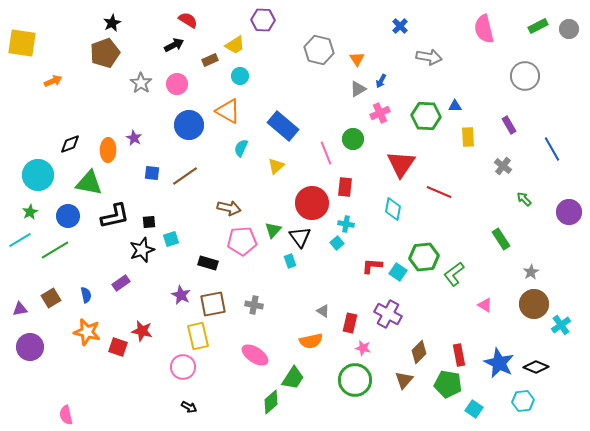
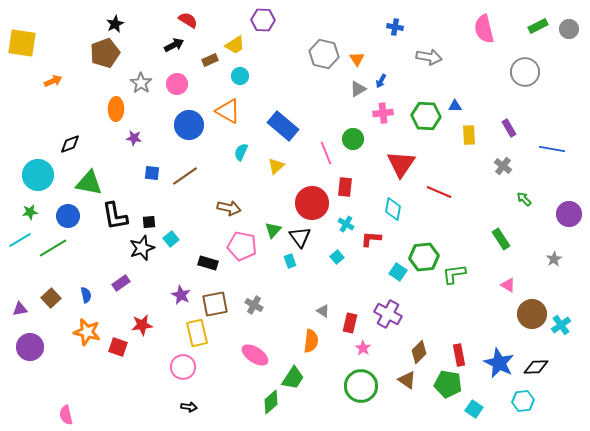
black star at (112, 23): moved 3 px right, 1 px down
blue cross at (400, 26): moved 5 px left, 1 px down; rotated 35 degrees counterclockwise
gray hexagon at (319, 50): moved 5 px right, 4 px down
gray circle at (525, 76): moved 4 px up
pink cross at (380, 113): moved 3 px right; rotated 18 degrees clockwise
purple rectangle at (509, 125): moved 3 px down
yellow rectangle at (468, 137): moved 1 px right, 2 px up
purple star at (134, 138): rotated 21 degrees counterclockwise
cyan semicircle at (241, 148): moved 4 px down
blue line at (552, 149): rotated 50 degrees counterclockwise
orange ellipse at (108, 150): moved 8 px right, 41 px up
green star at (30, 212): rotated 21 degrees clockwise
purple circle at (569, 212): moved 2 px down
black L-shape at (115, 216): rotated 92 degrees clockwise
cyan cross at (346, 224): rotated 21 degrees clockwise
cyan square at (171, 239): rotated 21 degrees counterclockwise
pink pentagon at (242, 241): moved 5 px down; rotated 16 degrees clockwise
cyan square at (337, 243): moved 14 px down
green line at (55, 250): moved 2 px left, 2 px up
black star at (142, 250): moved 2 px up
red L-shape at (372, 266): moved 1 px left, 27 px up
gray star at (531, 272): moved 23 px right, 13 px up
green L-shape at (454, 274): rotated 30 degrees clockwise
brown square at (51, 298): rotated 12 degrees counterclockwise
brown square at (213, 304): moved 2 px right
brown circle at (534, 304): moved 2 px left, 10 px down
gray cross at (254, 305): rotated 18 degrees clockwise
pink triangle at (485, 305): moved 23 px right, 20 px up
red star at (142, 331): moved 6 px up; rotated 20 degrees counterclockwise
yellow rectangle at (198, 336): moved 1 px left, 3 px up
orange semicircle at (311, 341): rotated 70 degrees counterclockwise
pink star at (363, 348): rotated 21 degrees clockwise
black diamond at (536, 367): rotated 25 degrees counterclockwise
green circle at (355, 380): moved 6 px right, 6 px down
brown triangle at (404, 380): moved 3 px right; rotated 36 degrees counterclockwise
black arrow at (189, 407): rotated 21 degrees counterclockwise
